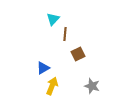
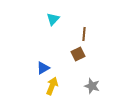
brown line: moved 19 px right
